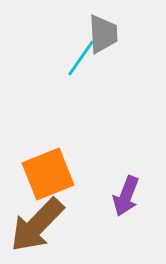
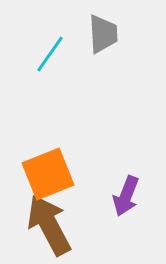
cyan line: moved 31 px left, 4 px up
brown arrow: moved 12 px right; rotated 108 degrees clockwise
